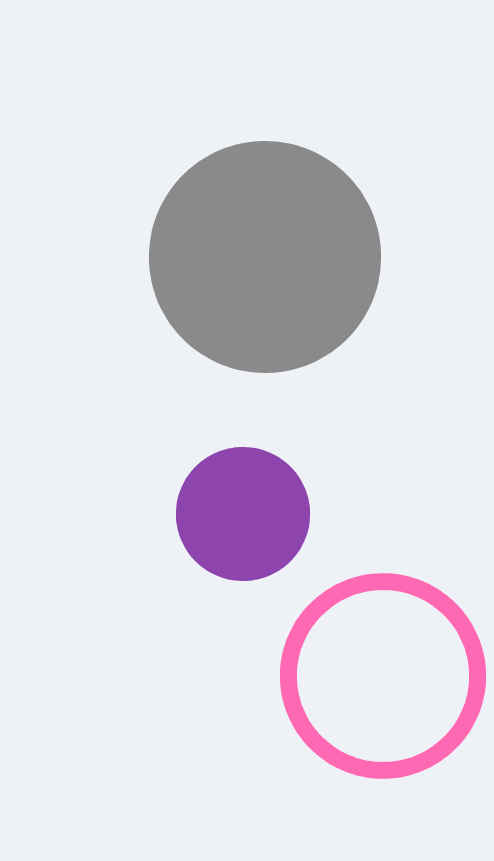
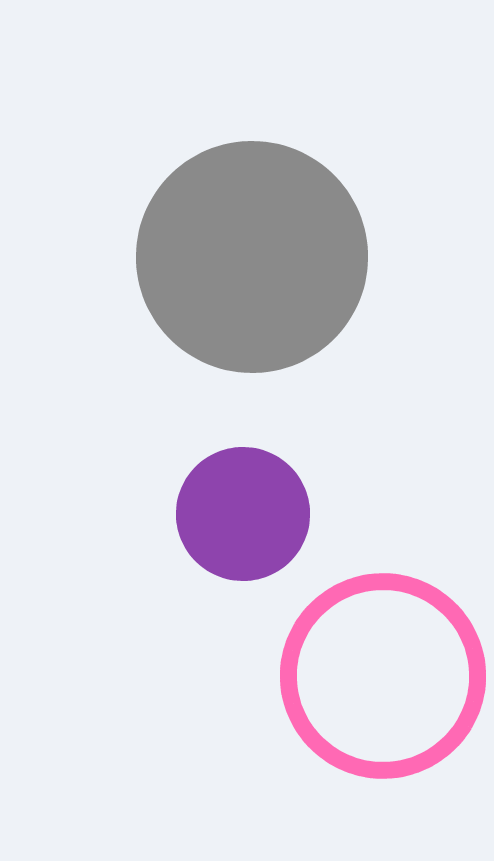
gray circle: moved 13 px left
